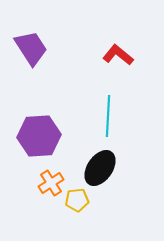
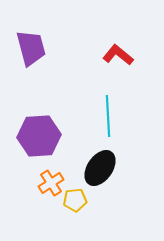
purple trapezoid: rotated 18 degrees clockwise
cyan line: rotated 6 degrees counterclockwise
yellow pentagon: moved 2 px left
